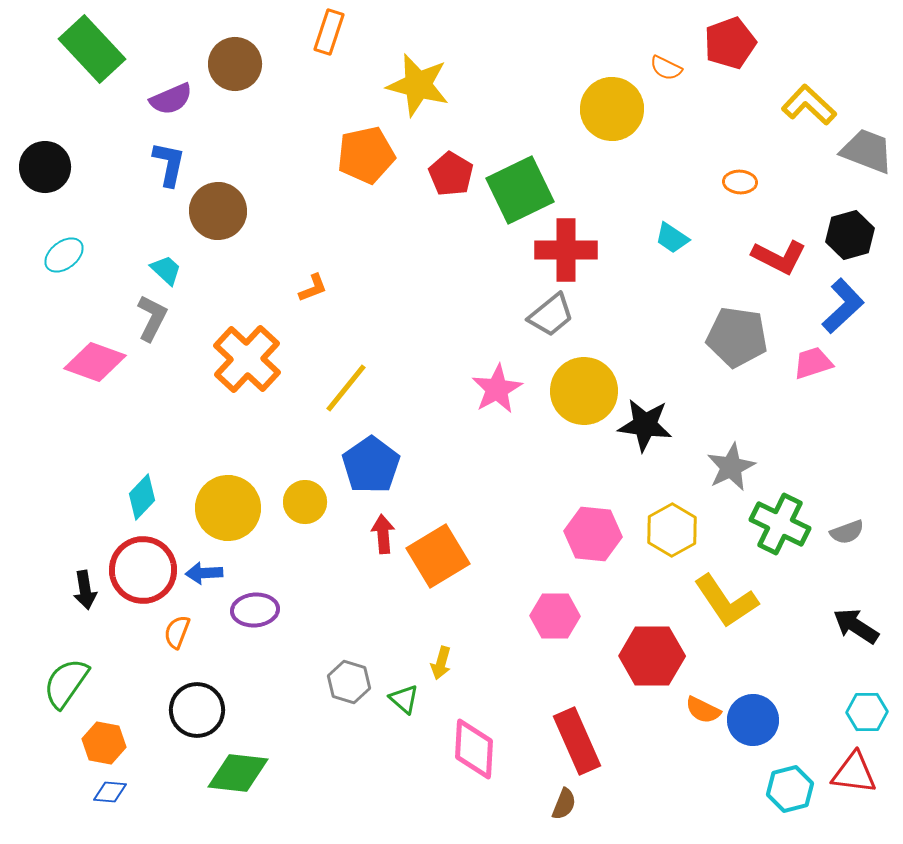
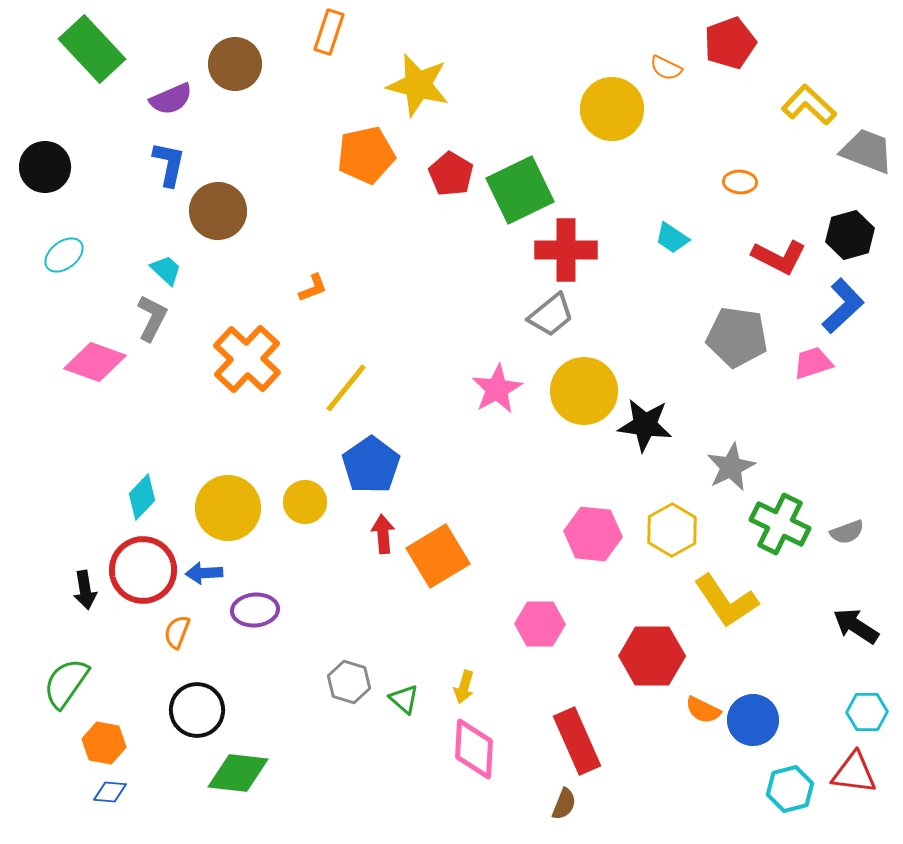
pink hexagon at (555, 616): moved 15 px left, 8 px down
yellow arrow at (441, 663): moved 23 px right, 24 px down
